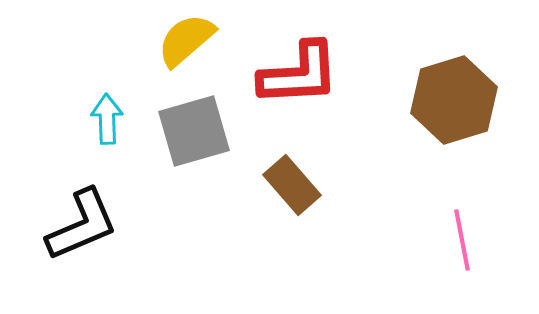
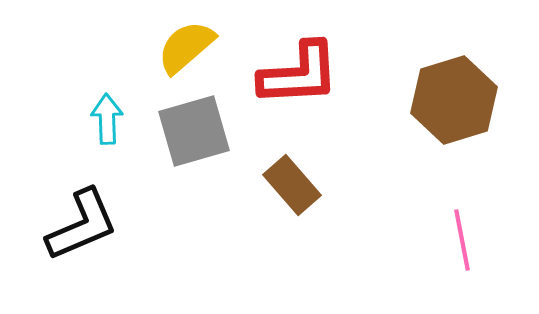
yellow semicircle: moved 7 px down
